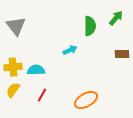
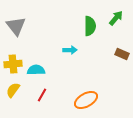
cyan arrow: rotated 24 degrees clockwise
brown rectangle: rotated 24 degrees clockwise
yellow cross: moved 3 px up
